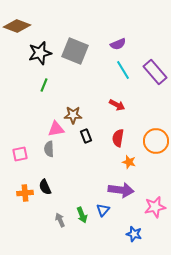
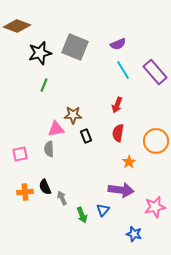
gray square: moved 4 px up
red arrow: rotated 84 degrees clockwise
red semicircle: moved 5 px up
orange star: rotated 24 degrees clockwise
orange cross: moved 1 px up
gray arrow: moved 2 px right, 22 px up
